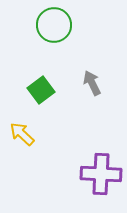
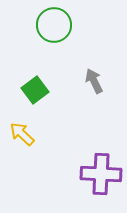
gray arrow: moved 2 px right, 2 px up
green square: moved 6 px left
